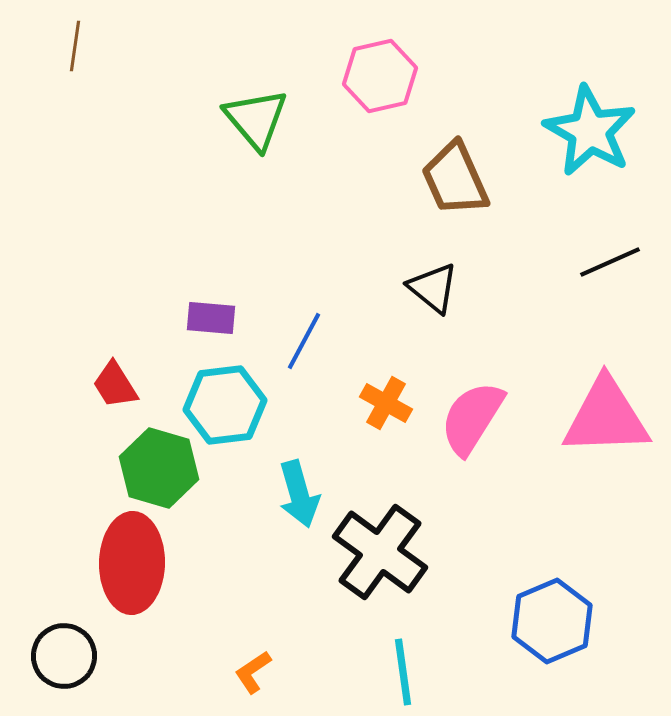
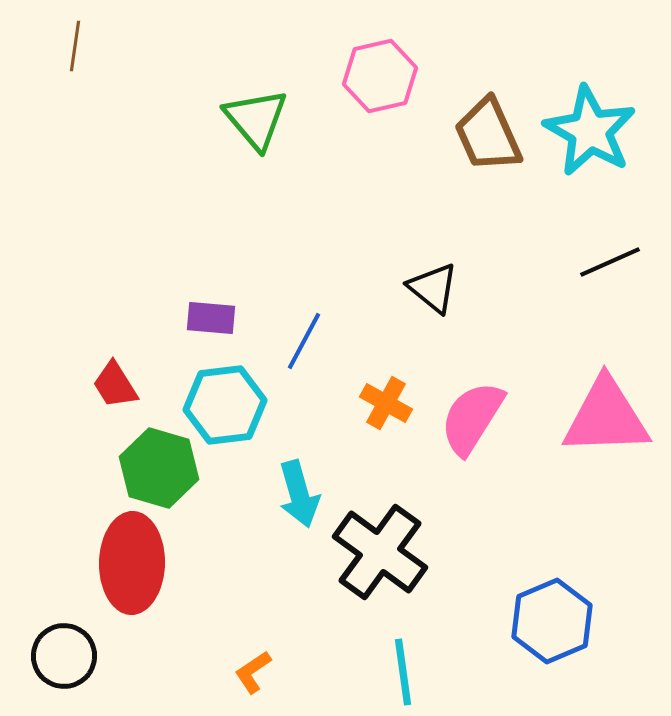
brown trapezoid: moved 33 px right, 44 px up
